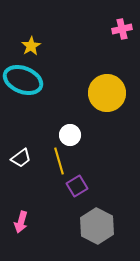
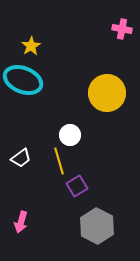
pink cross: rotated 24 degrees clockwise
